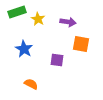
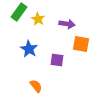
green rectangle: moved 2 px right; rotated 36 degrees counterclockwise
purple arrow: moved 1 px left, 2 px down
blue star: moved 5 px right
orange semicircle: moved 5 px right, 2 px down; rotated 24 degrees clockwise
